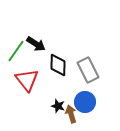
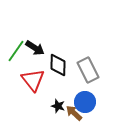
black arrow: moved 1 px left, 4 px down
red triangle: moved 6 px right
brown arrow: moved 3 px right, 1 px up; rotated 30 degrees counterclockwise
